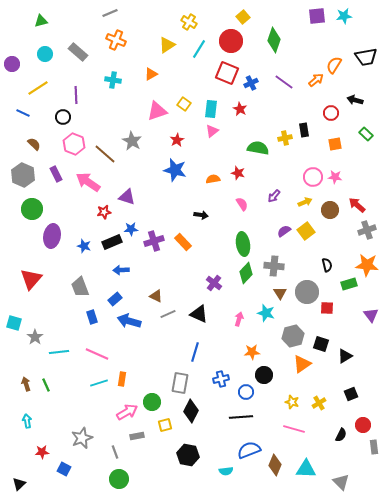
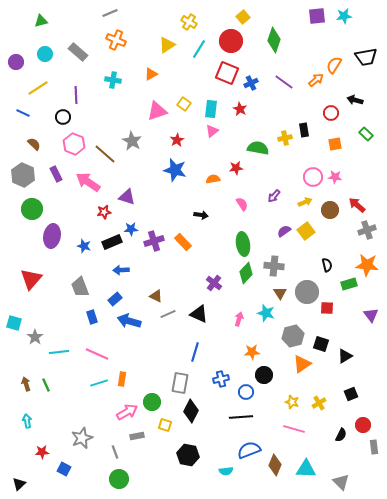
purple circle at (12, 64): moved 4 px right, 2 px up
red star at (238, 173): moved 2 px left, 5 px up; rotated 24 degrees counterclockwise
yellow square at (165, 425): rotated 32 degrees clockwise
